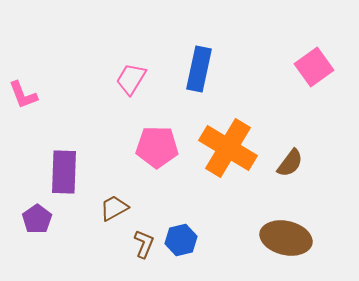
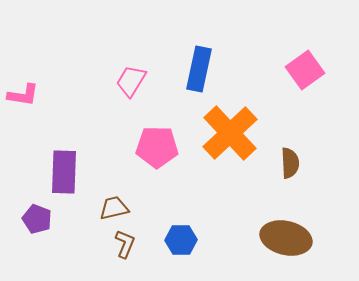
pink square: moved 9 px left, 3 px down
pink trapezoid: moved 2 px down
pink L-shape: rotated 60 degrees counterclockwise
orange cross: moved 2 px right, 15 px up; rotated 16 degrees clockwise
brown semicircle: rotated 40 degrees counterclockwise
brown trapezoid: rotated 16 degrees clockwise
purple pentagon: rotated 16 degrees counterclockwise
blue hexagon: rotated 12 degrees clockwise
brown L-shape: moved 19 px left
